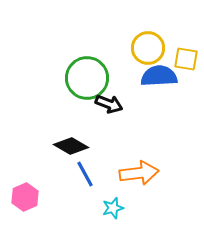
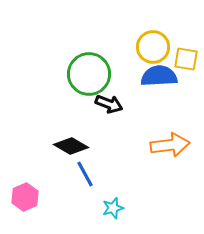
yellow circle: moved 5 px right, 1 px up
green circle: moved 2 px right, 4 px up
orange arrow: moved 31 px right, 28 px up
